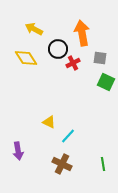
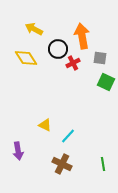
orange arrow: moved 3 px down
yellow triangle: moved 4 px left, 3 px down
